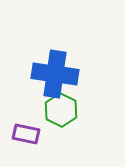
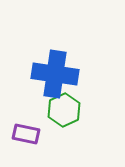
green hexagon: moved 3 px right; rotated 8 degrees clockwise
